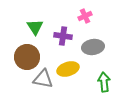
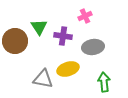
green triangle: moved 4 px right
brown circle: moved 12 px left, 16 px up
